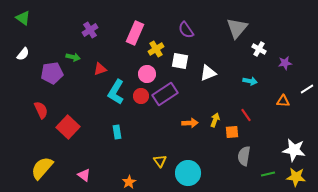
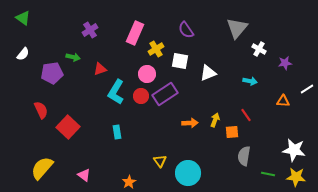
green line: rotated 24 degrees clockwise
